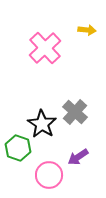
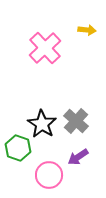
gray cross: moved 1 px right, 9 px down
